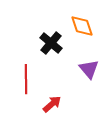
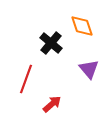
red line: rotated 20 degrees clockwise
